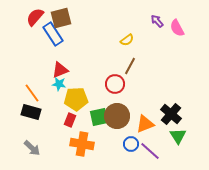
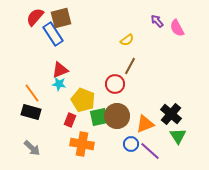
yellow pentagon: moved 7 px right, 1 px down; rotated 25 degrees clockwise
